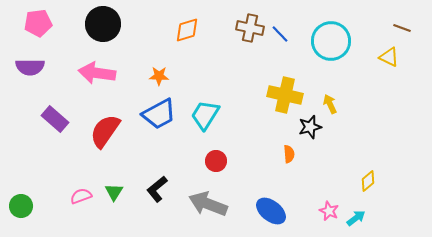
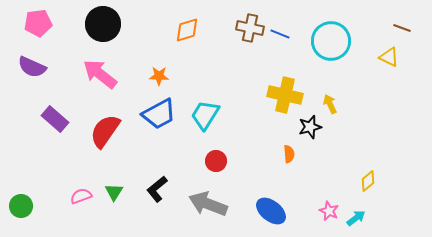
blue line: rotated 24 degrees counterclockwise
purple semicircle: moved 2 px right; rotated 24 degrees clockwise
pink arrow: moved 3 px right, 1 px down; rotated 30 degrees clockwise
